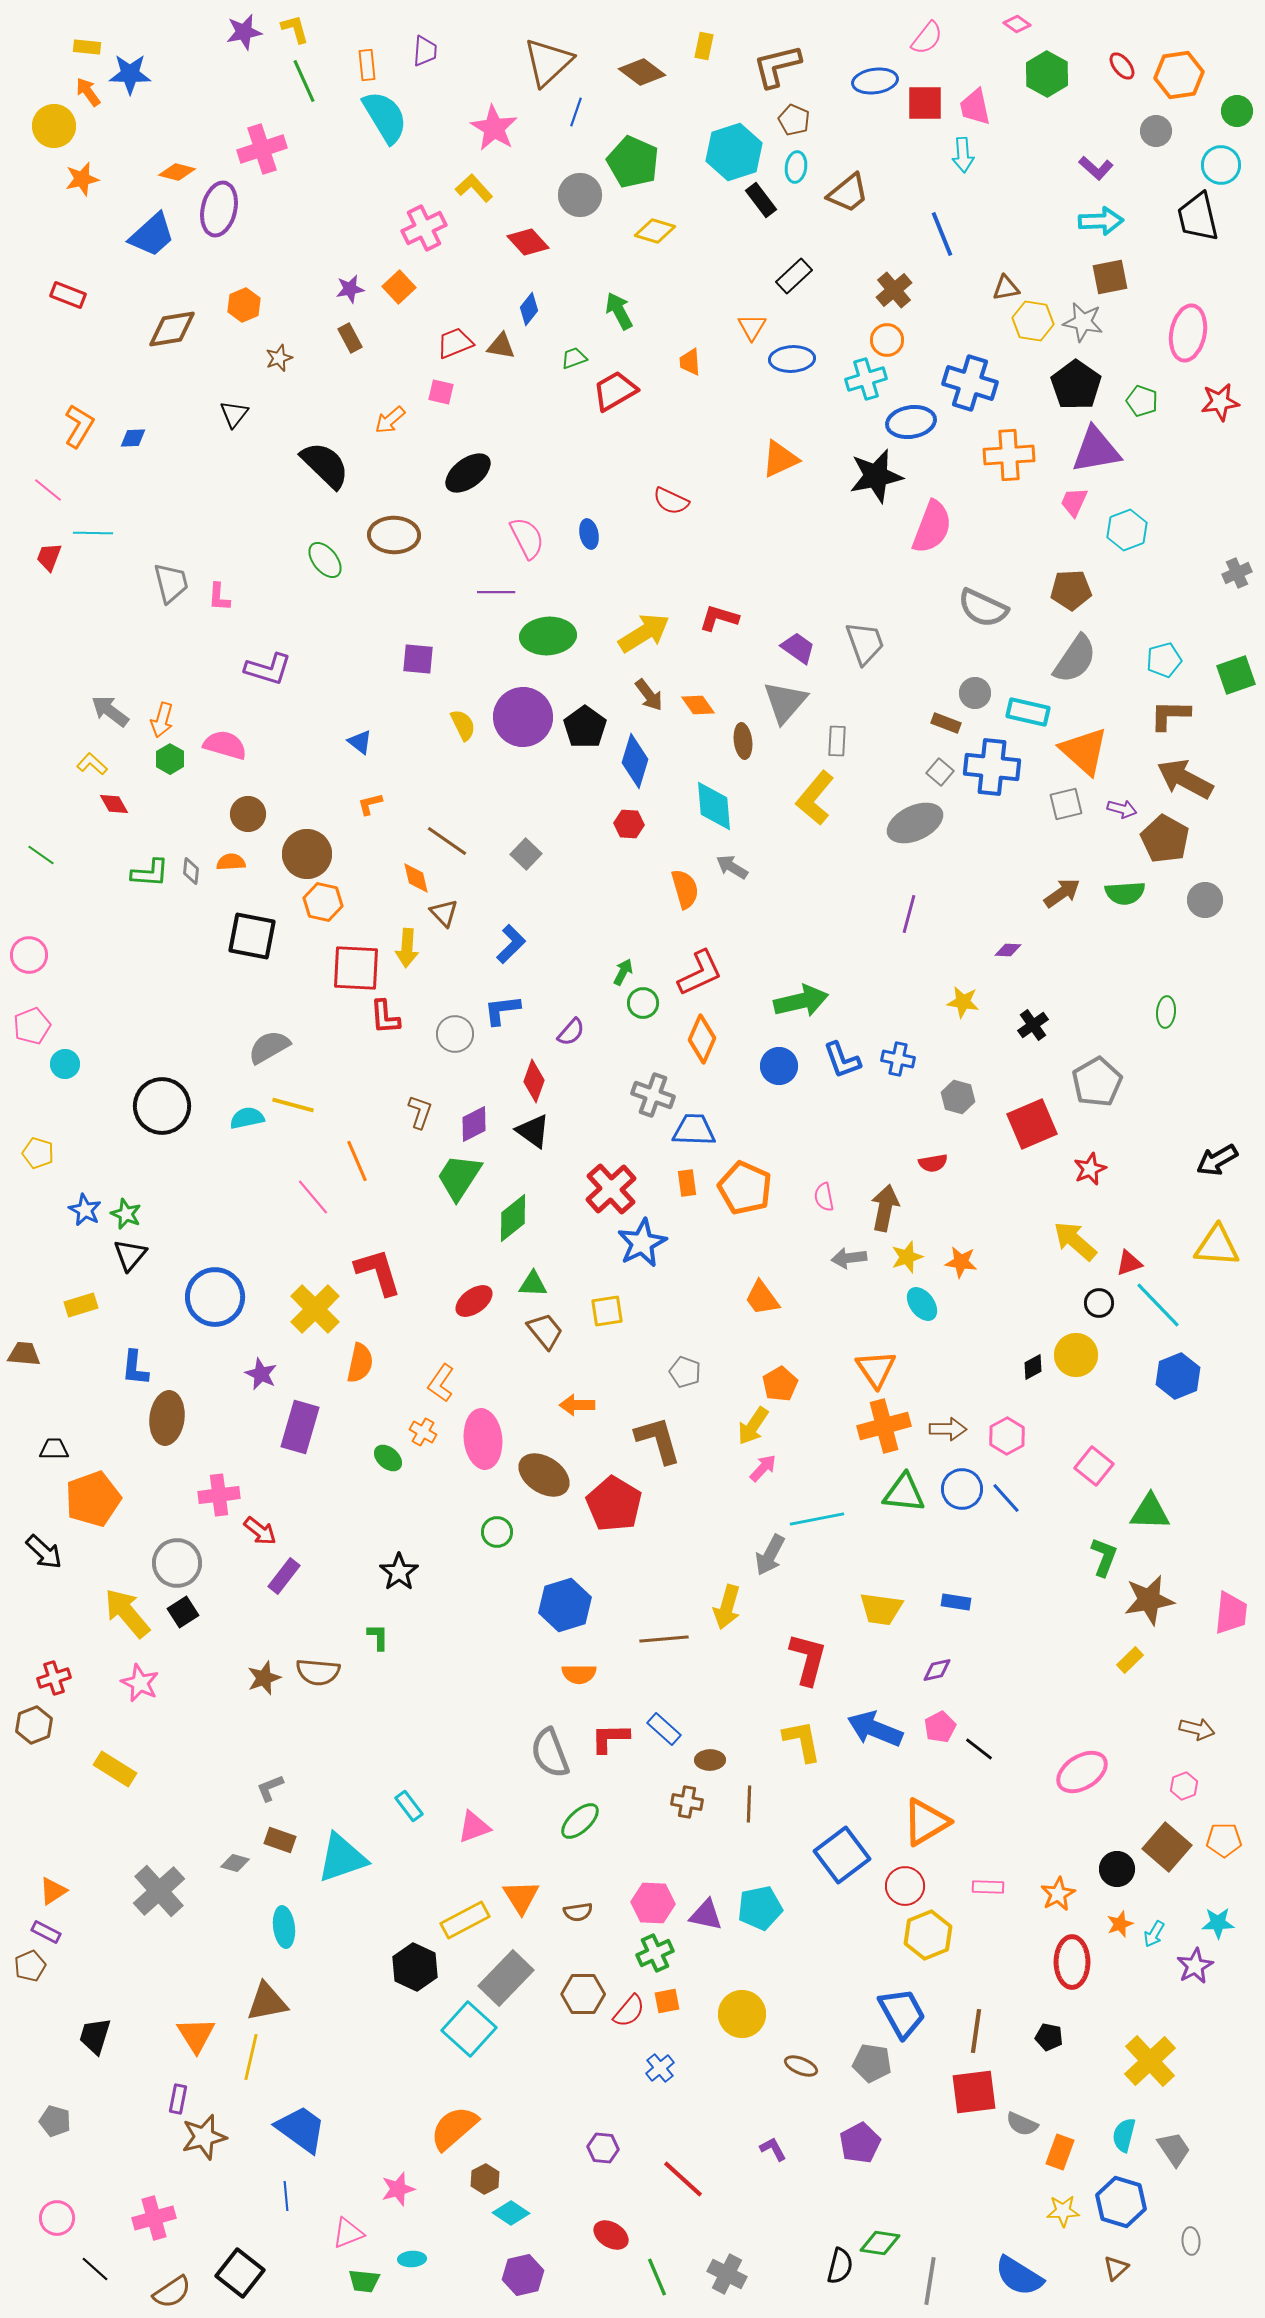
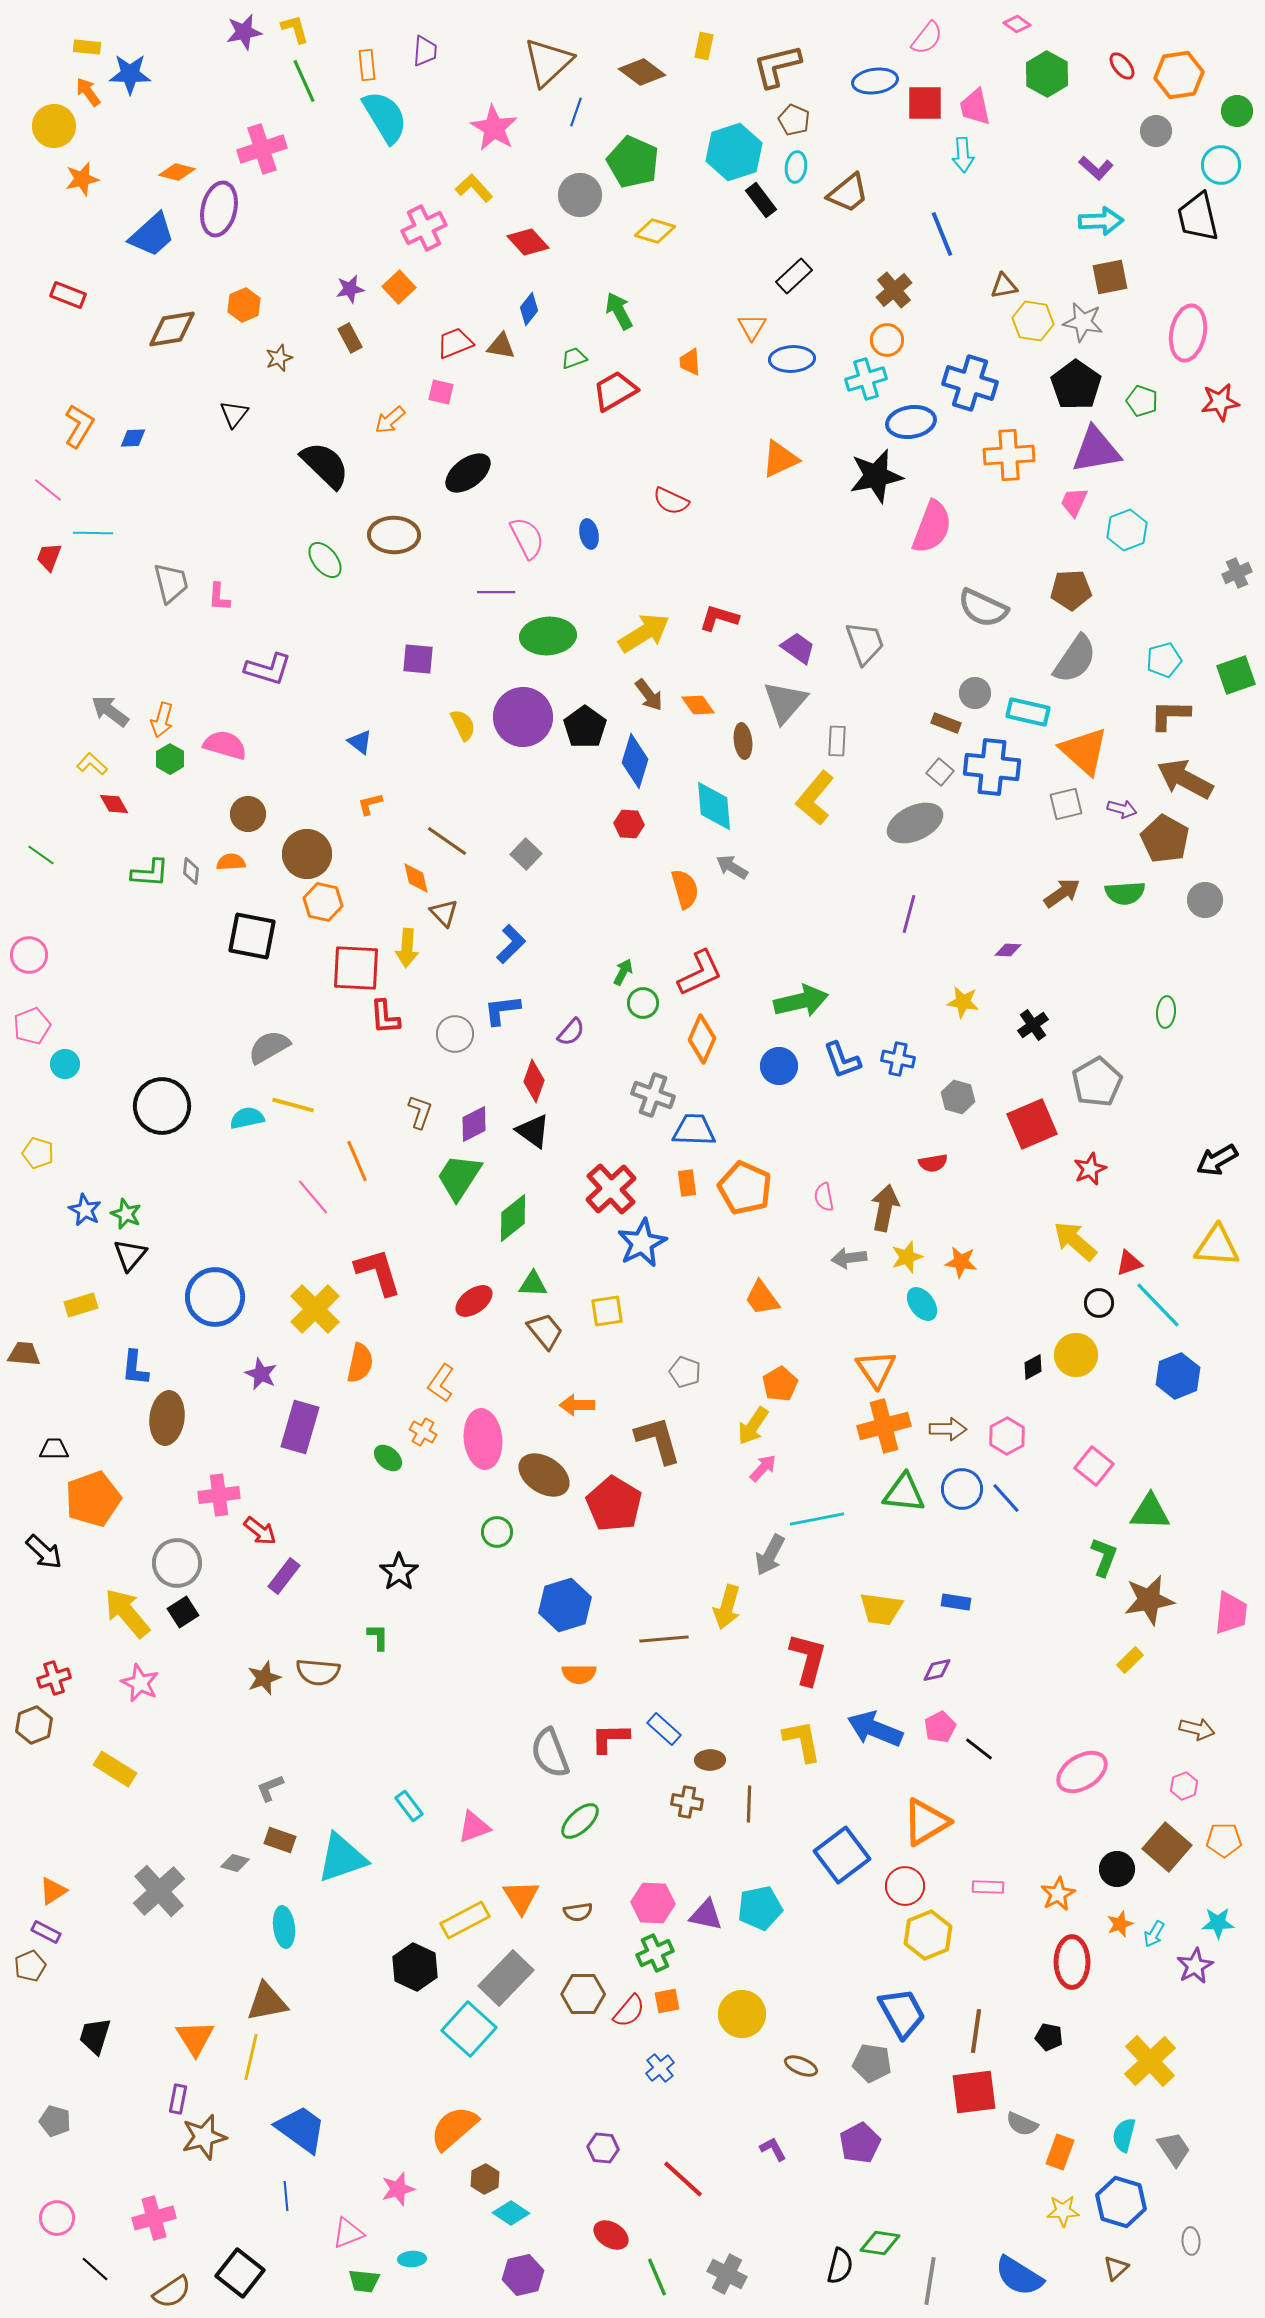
brown triangle at (1006, 288): moved 2 px left, 2 px up
orange triangle at (196, 2035): moved 1 px left, 3 px down
